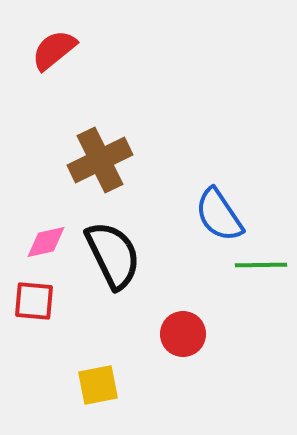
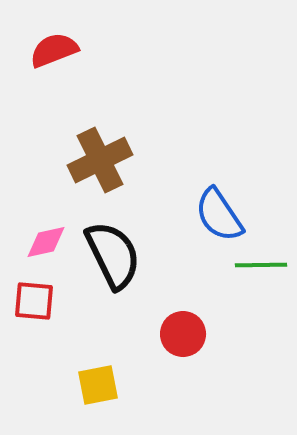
red semicircle: rotated 18 degrees clockwise
